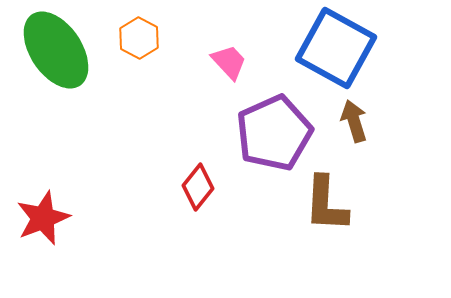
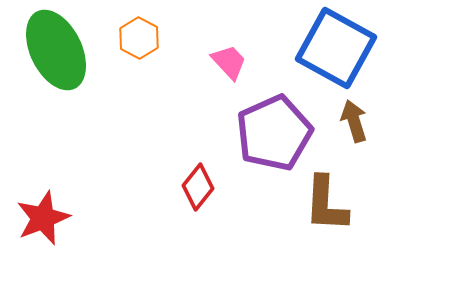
green ellipse: rotated 8 degrees clockwise
